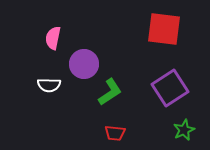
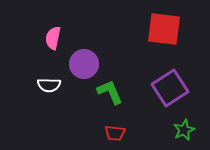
green L-shape: rotated 80 degrees counterclockwise
